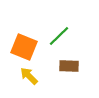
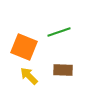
green line: moved 4 px up; rotated 25 degrees clockwise
brown rectangle: moved 6 px left, 4 px down
